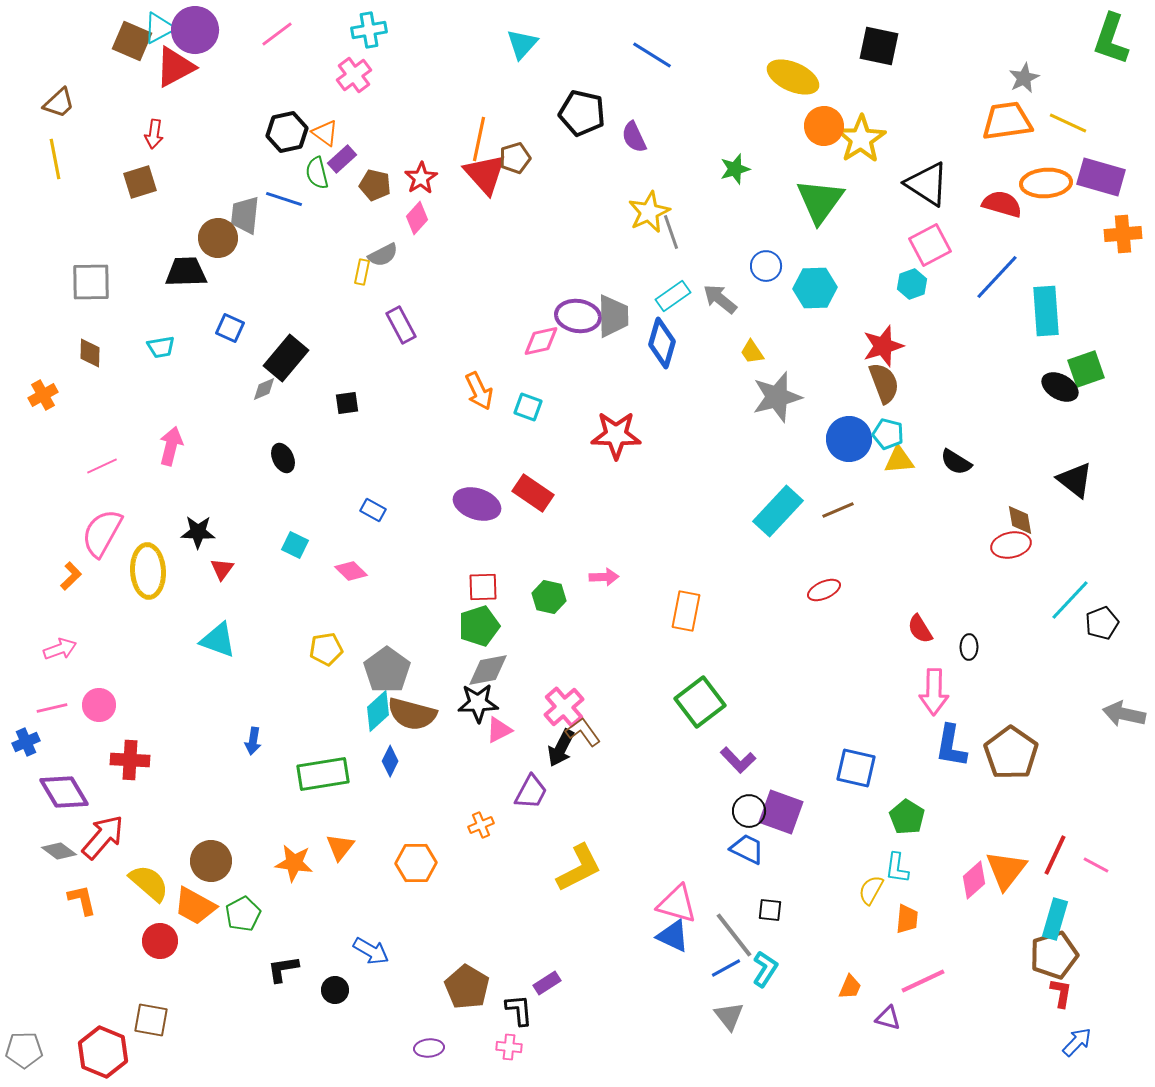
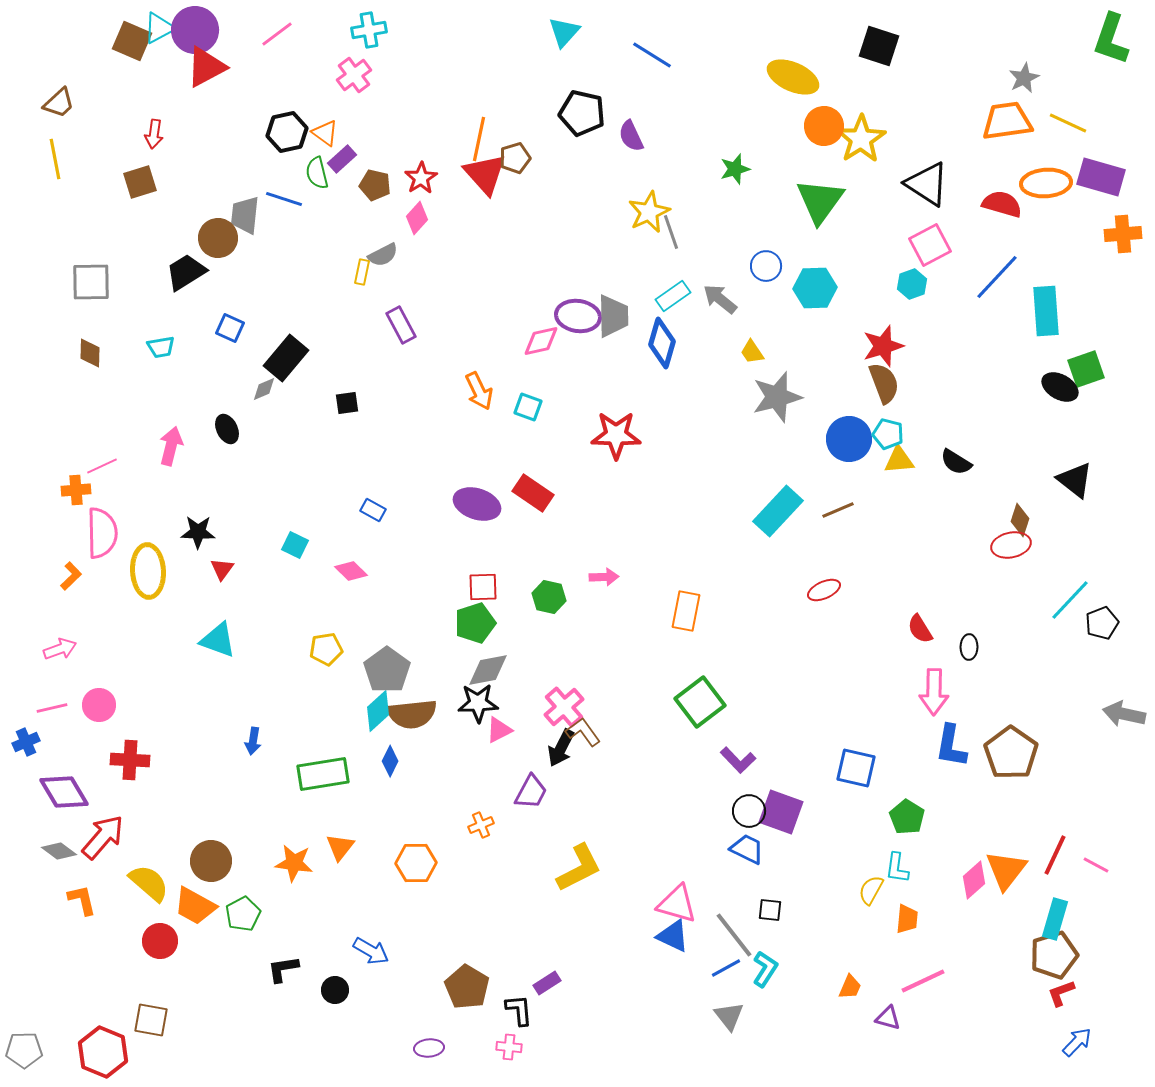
cyan triangle at (522, 44): moved 42 px right, 12 px up
black square at (879, 46): rotated 6 degrees clockwise
red triangle at (175, 67): moved 31 px right
purple semicircle at (634, 137): moved 3 px left, 1 px up
black trapezoid at (186, 272): rotated 30 degrees counterclockwise
orange cross at (43, 395): moved 33 px right, 95 px down; rotated 24 degrees clockwise
black ellipse at (283, 458): moved 56 px left, 29 px up
brown diamond at (1020, 520): rotated 28 degrees clockwise
pink semicircle at (102, 533): rotated 150 degrees clockwise
green pentagon at (479, 626): moved 4 px left, 3 px up
brown semicircle at (412, 714): rotated 21 degrees counterclockwise
red L-shape at (1061, 993): rotated 120 degrees counterclockwise
